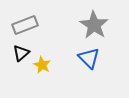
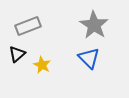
gray rectangle: moved 3 px right, 1 px down
black triangle: moved 4 px left, 1 px down
